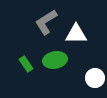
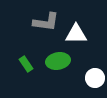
gray L-shape: rotated 140 degrees counterclockwise
green ellipse: moved 3 px right, 1 px down
